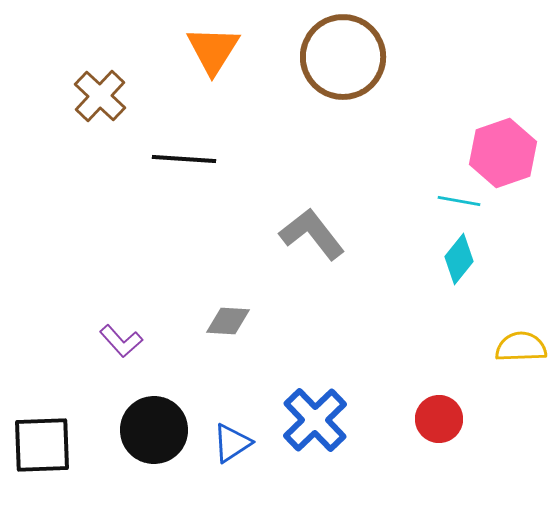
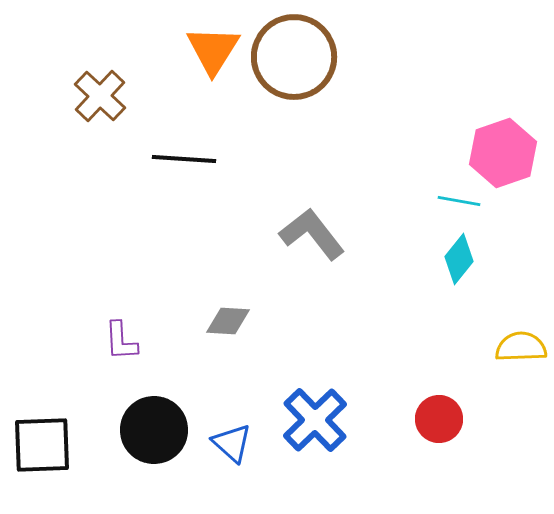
brown circle: moved 49 px left
purple L-shape: rotated 39 degrees clockwise
blue triangle: rotated 45 degrees counterclockwise
